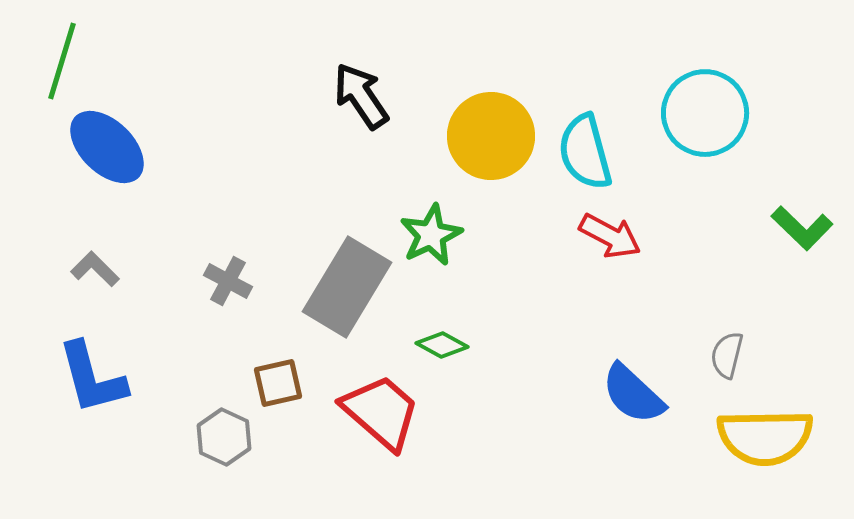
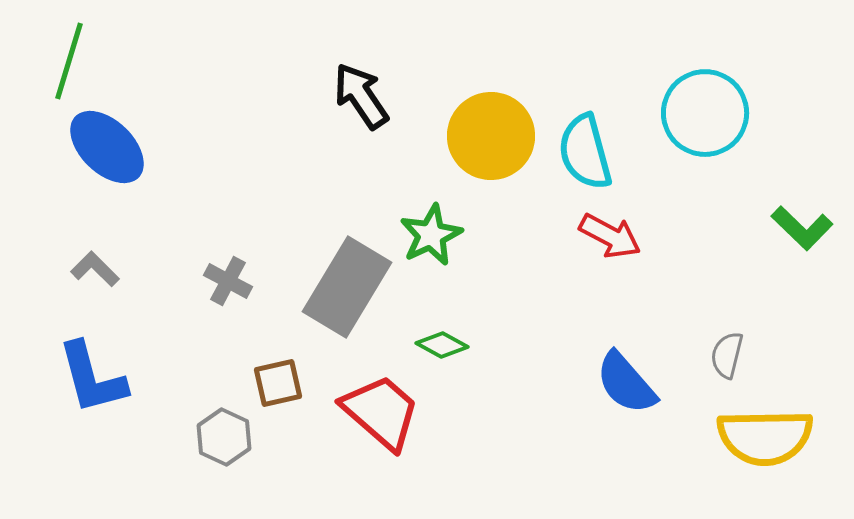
green line: moved 7 px right
blue semicircle: moved 7 px left, 11 px up; rotated 6 degrees clockwise
